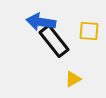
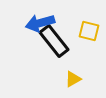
blue arrow: moved 1 px left, 1 px down; rotated 24 degrees counterclockwise
yellow square: rotated 10 degrees clockwise
